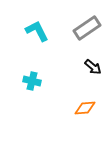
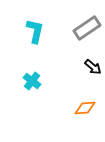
cyan L-shape: moved 2 px left; rotated 40 degrees clockwise
cyan cross: rotated 24 degrees clockwise
